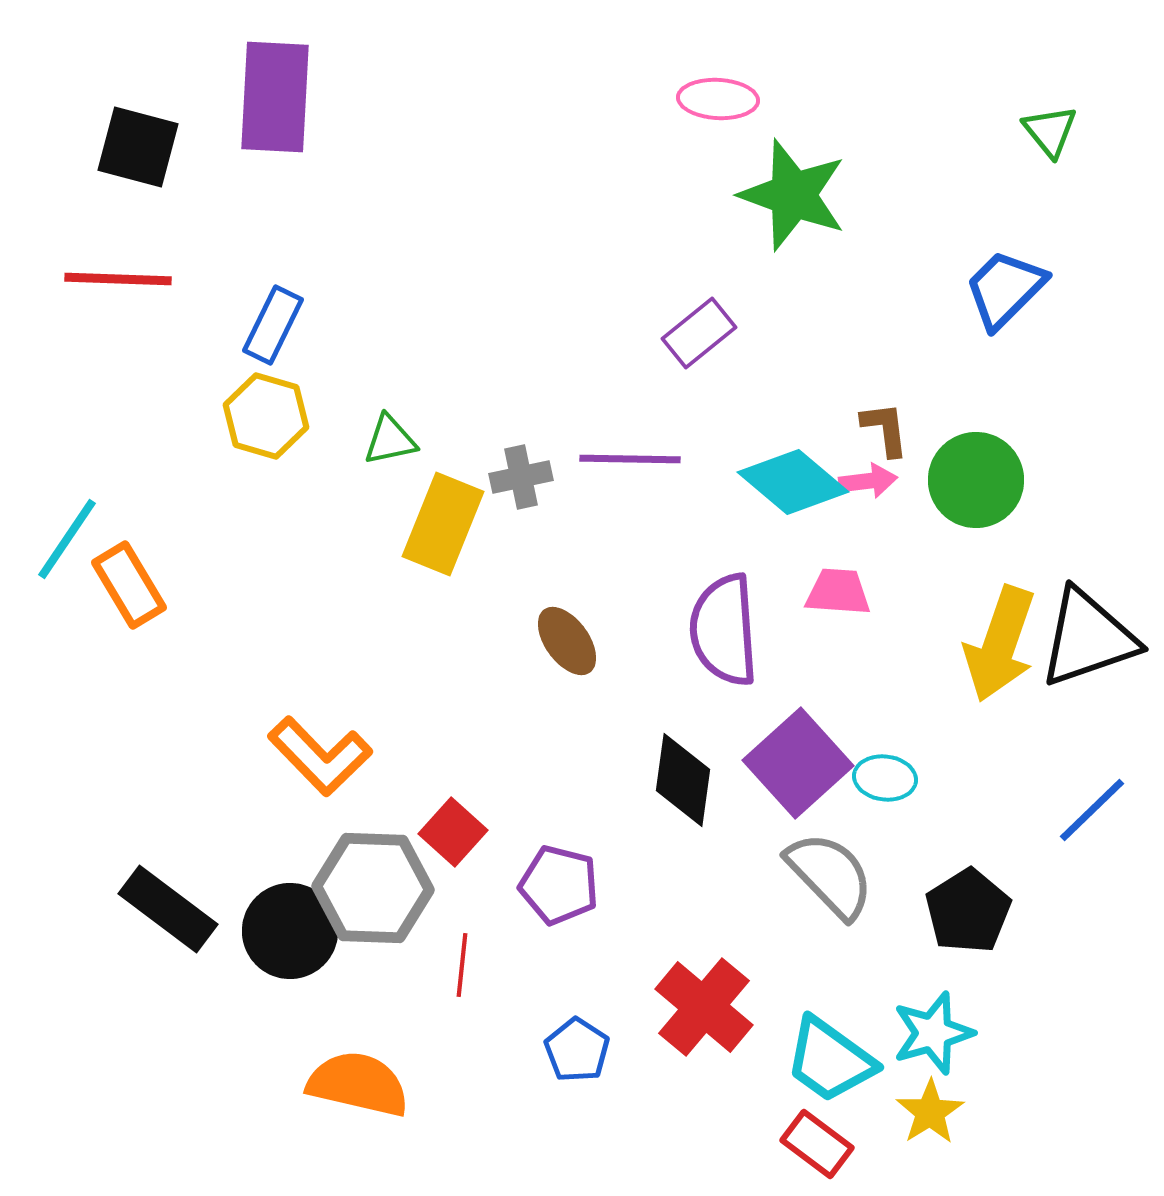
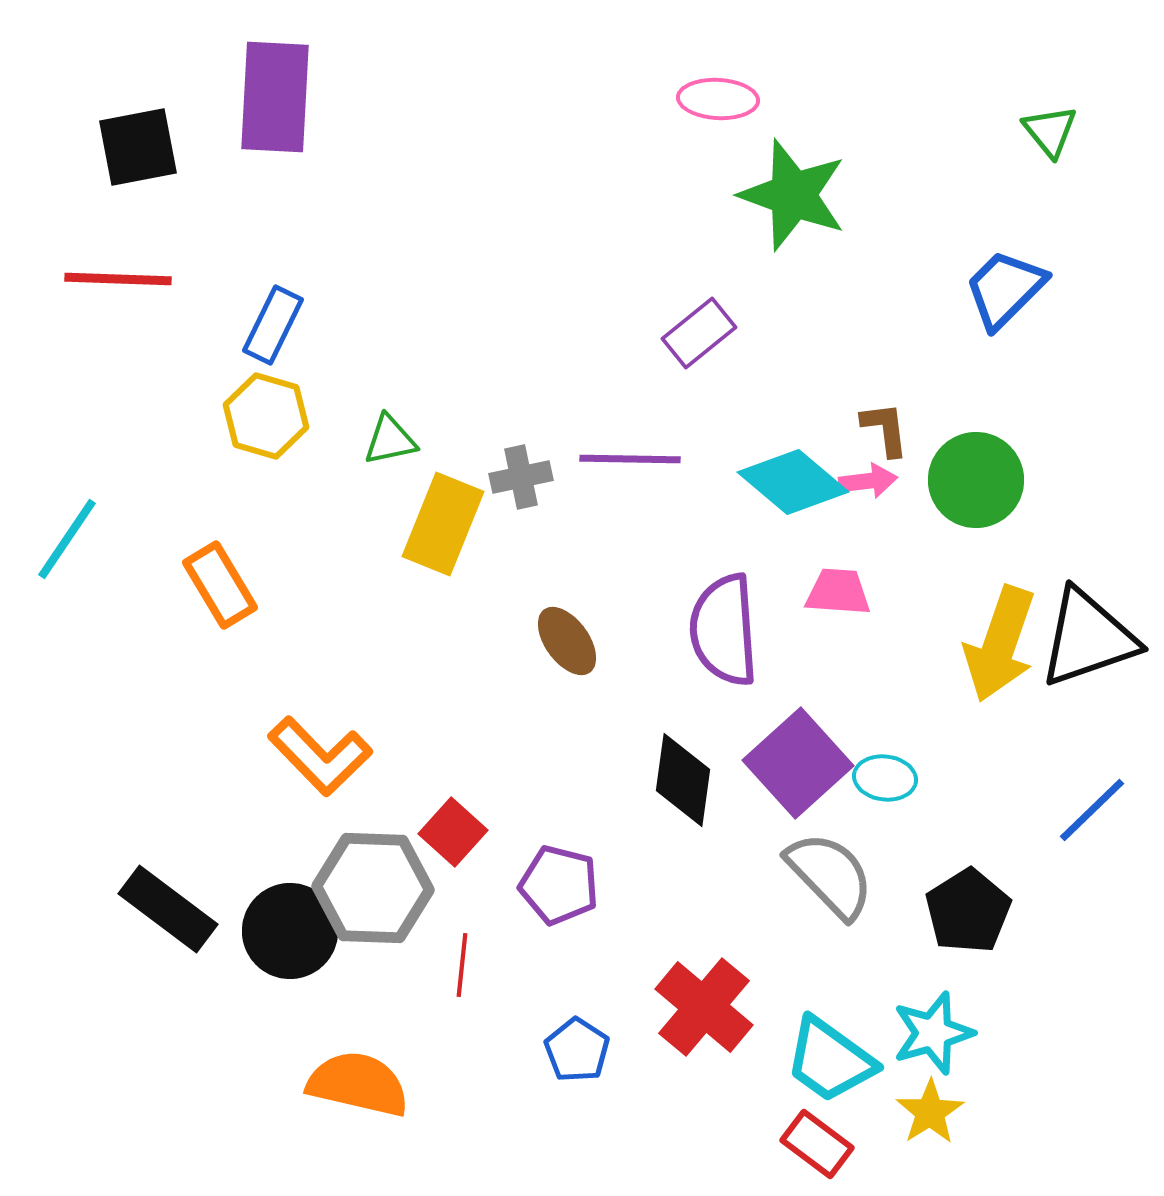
black square at (138, 147): rotated 26 degrees counterclockwise
orange rectangle at (129, 585): moved 91 px right
